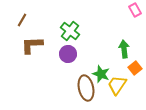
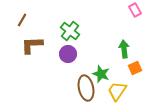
orange square: rotated 16 degrees clockwise
yellow trapezoid: moved 6 px down
